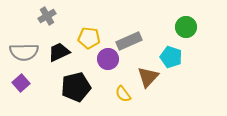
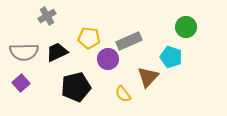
black trapezoid: moved 2 px left
